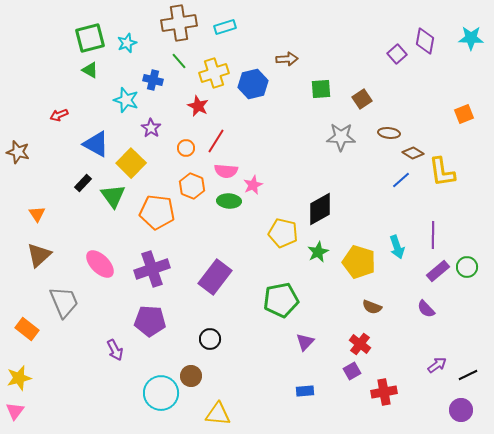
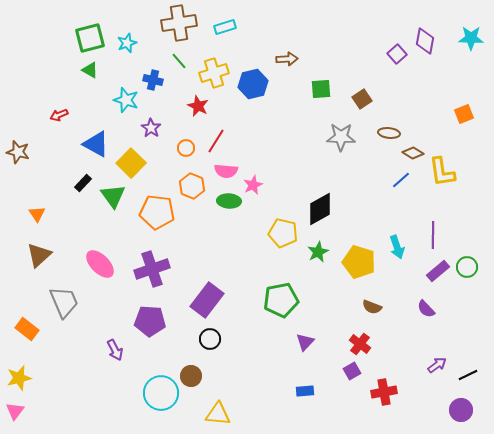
purple rectangle at (215, 277): moved 8 px left, 23 px down
